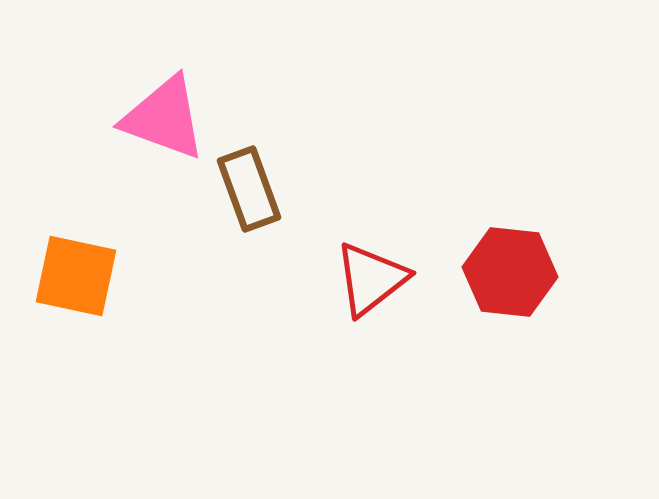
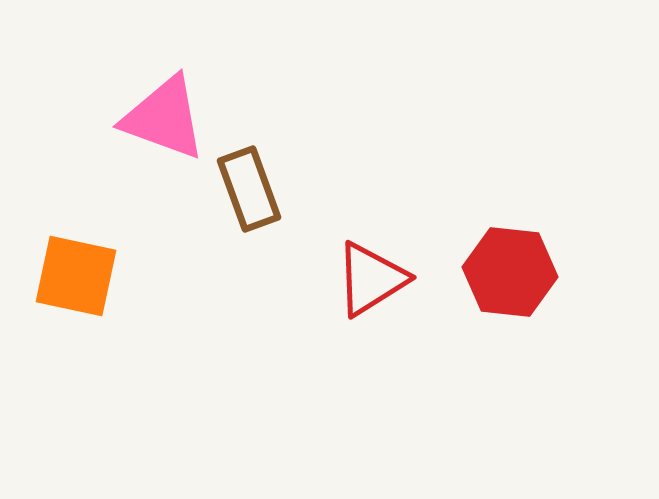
red triangle: rotated 6 degrees clockwise
